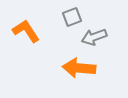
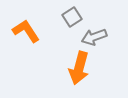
gray square: rotated 12 degrees counterclockwise
orange arrow: rotated 80 degrees counterclockwise
